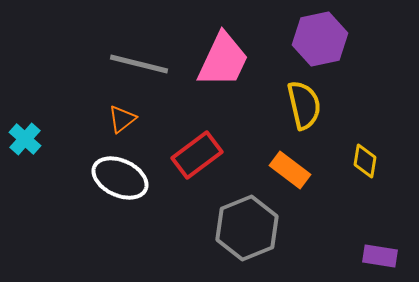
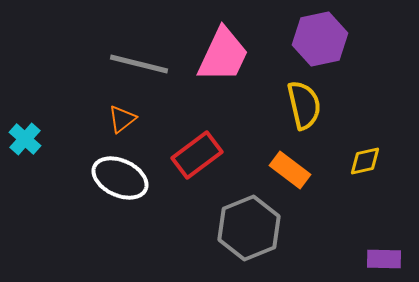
pink trapezoid: moved 5 px up
yellow diamond: rotated 68 degrees clockwise
gray hexagon: moved 2 px right
purple rectangle: moved 4 px right, 3 px down; rotated 8 degrees counterclockwise
